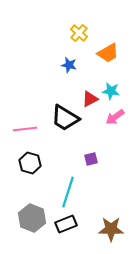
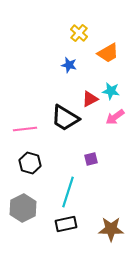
gray hexagon: moved 9 px left, 10 px up; rotated 12 degrees clockwise
black rectangle: rotated 10 degrees clockwise
